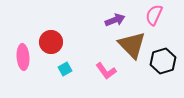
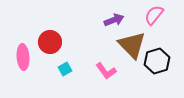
pink semicircle: rotated 15 degrees clockwise
purple arrow: moved 1 px left
red circle: moved 1 px left
black hexagon: moved 6 px left
